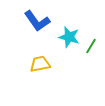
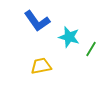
green line: moved 3 px down
yellow trapezoid: moved 1 px right, 2 px down
